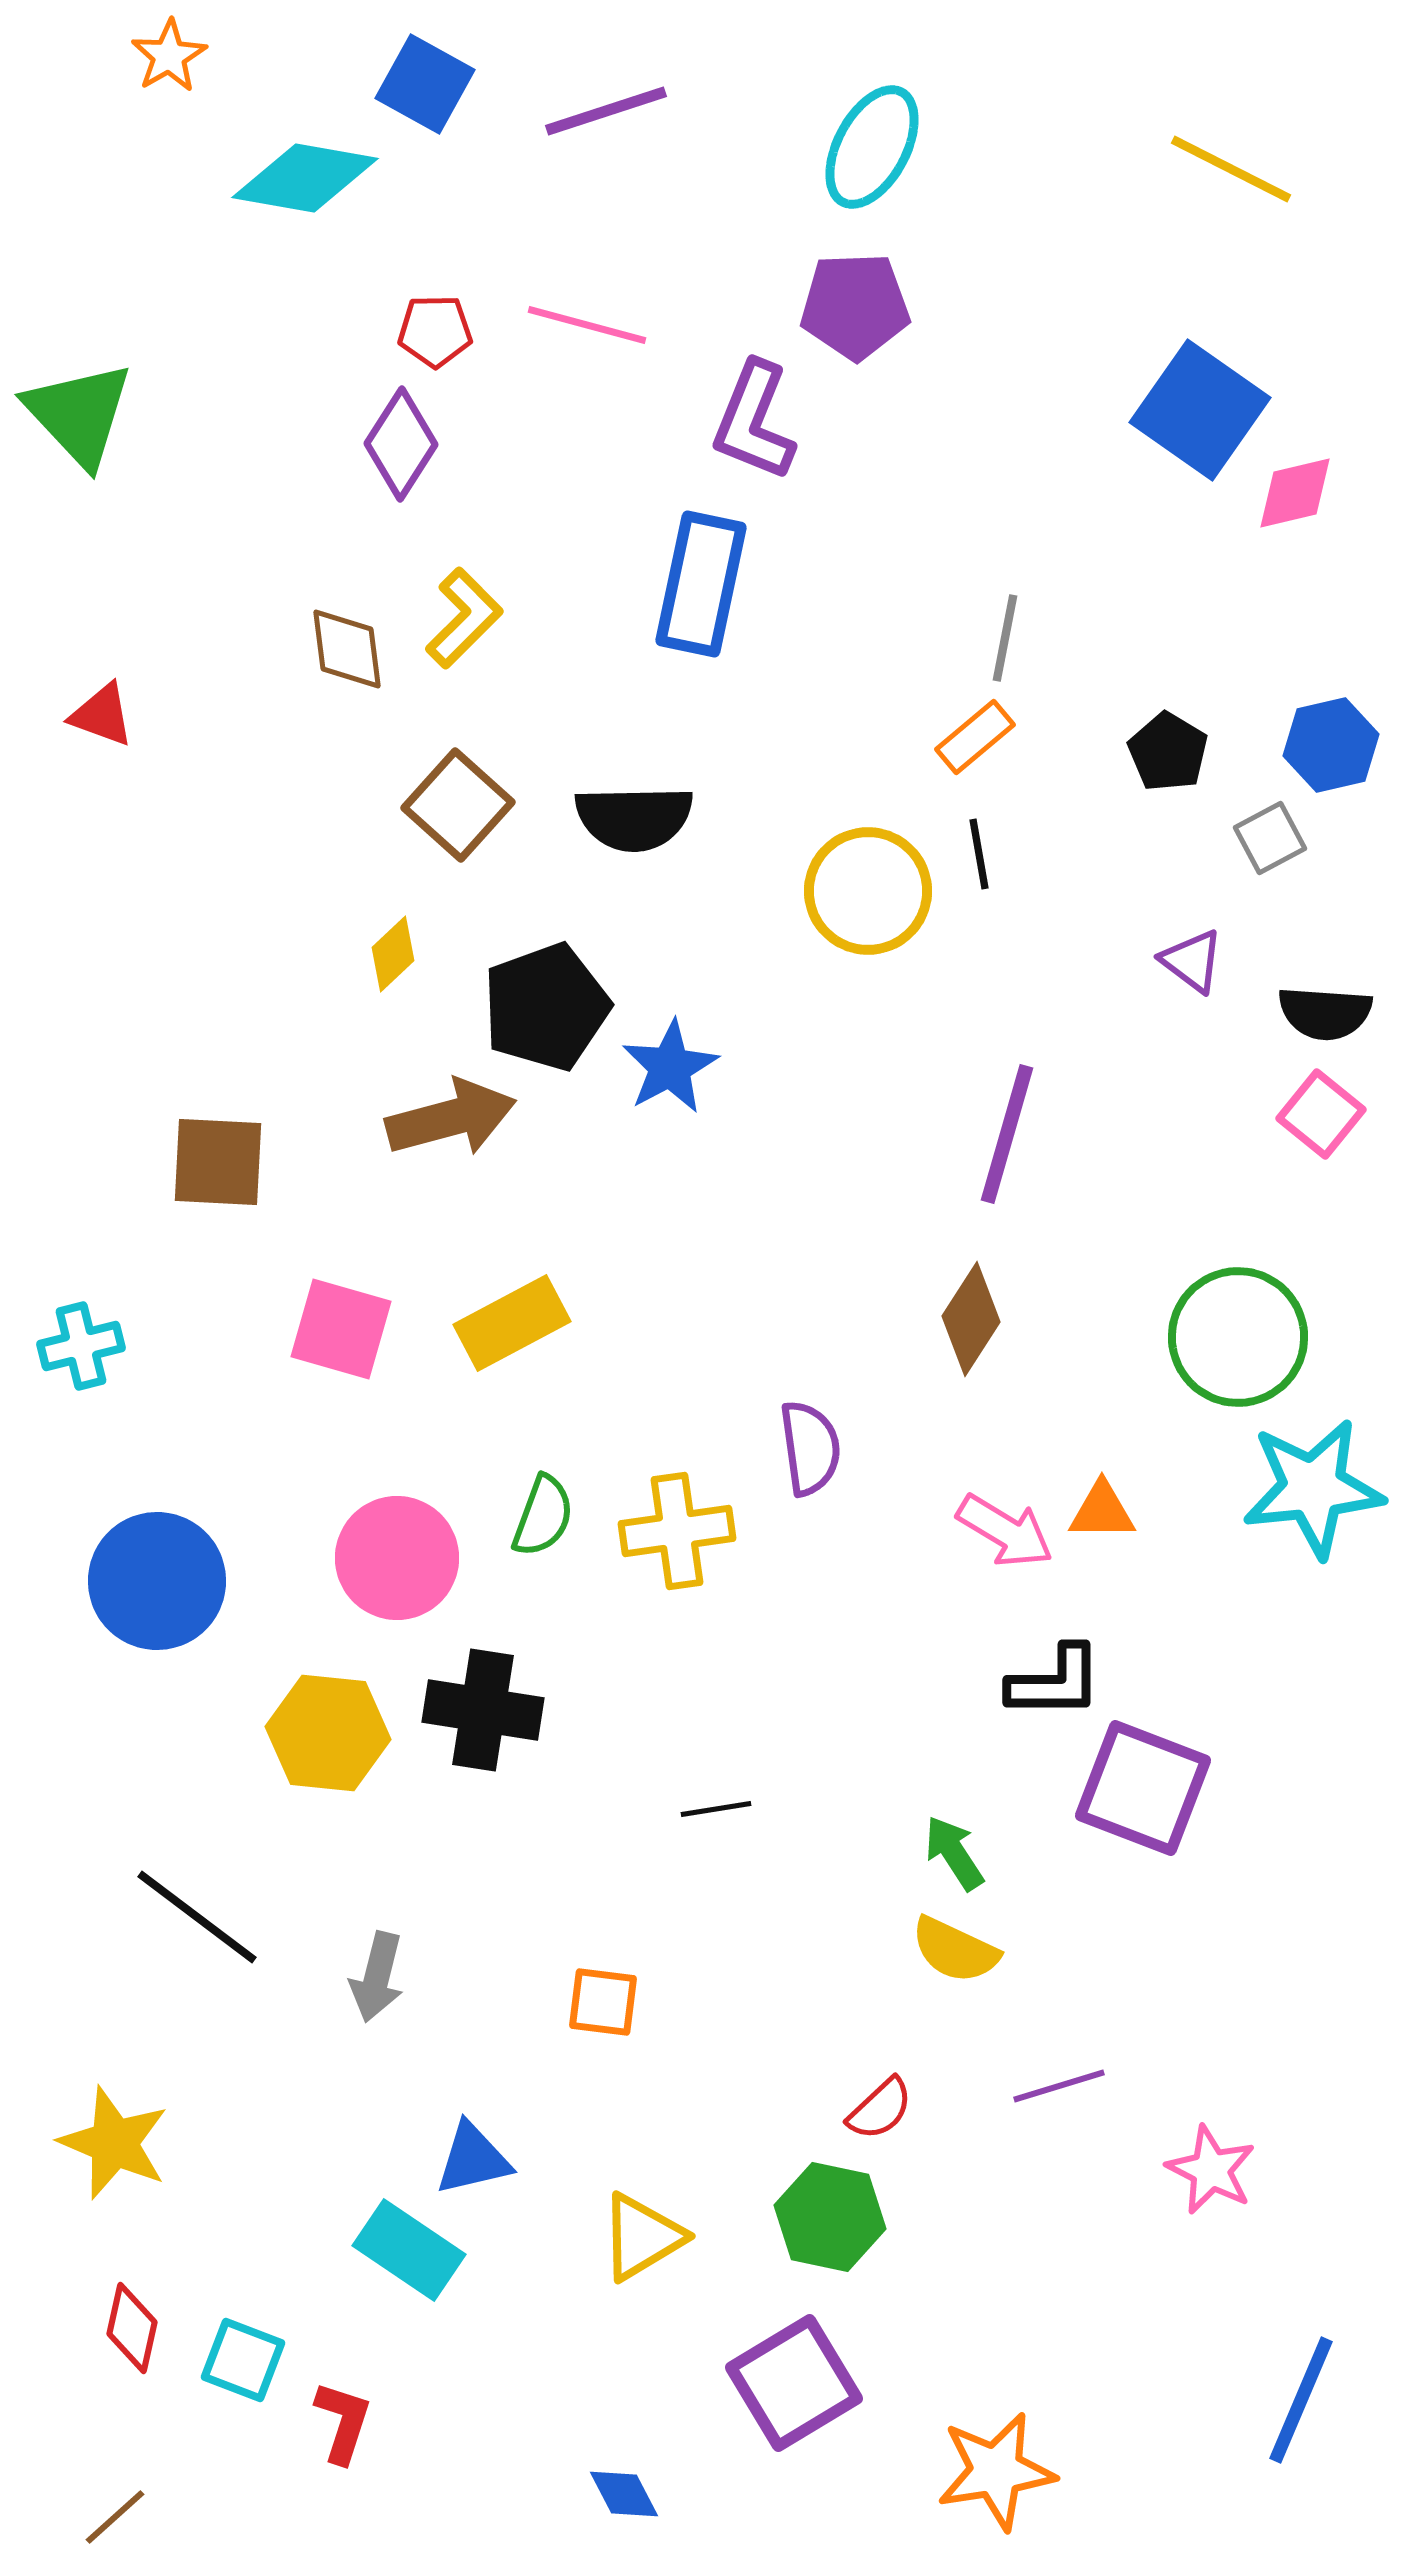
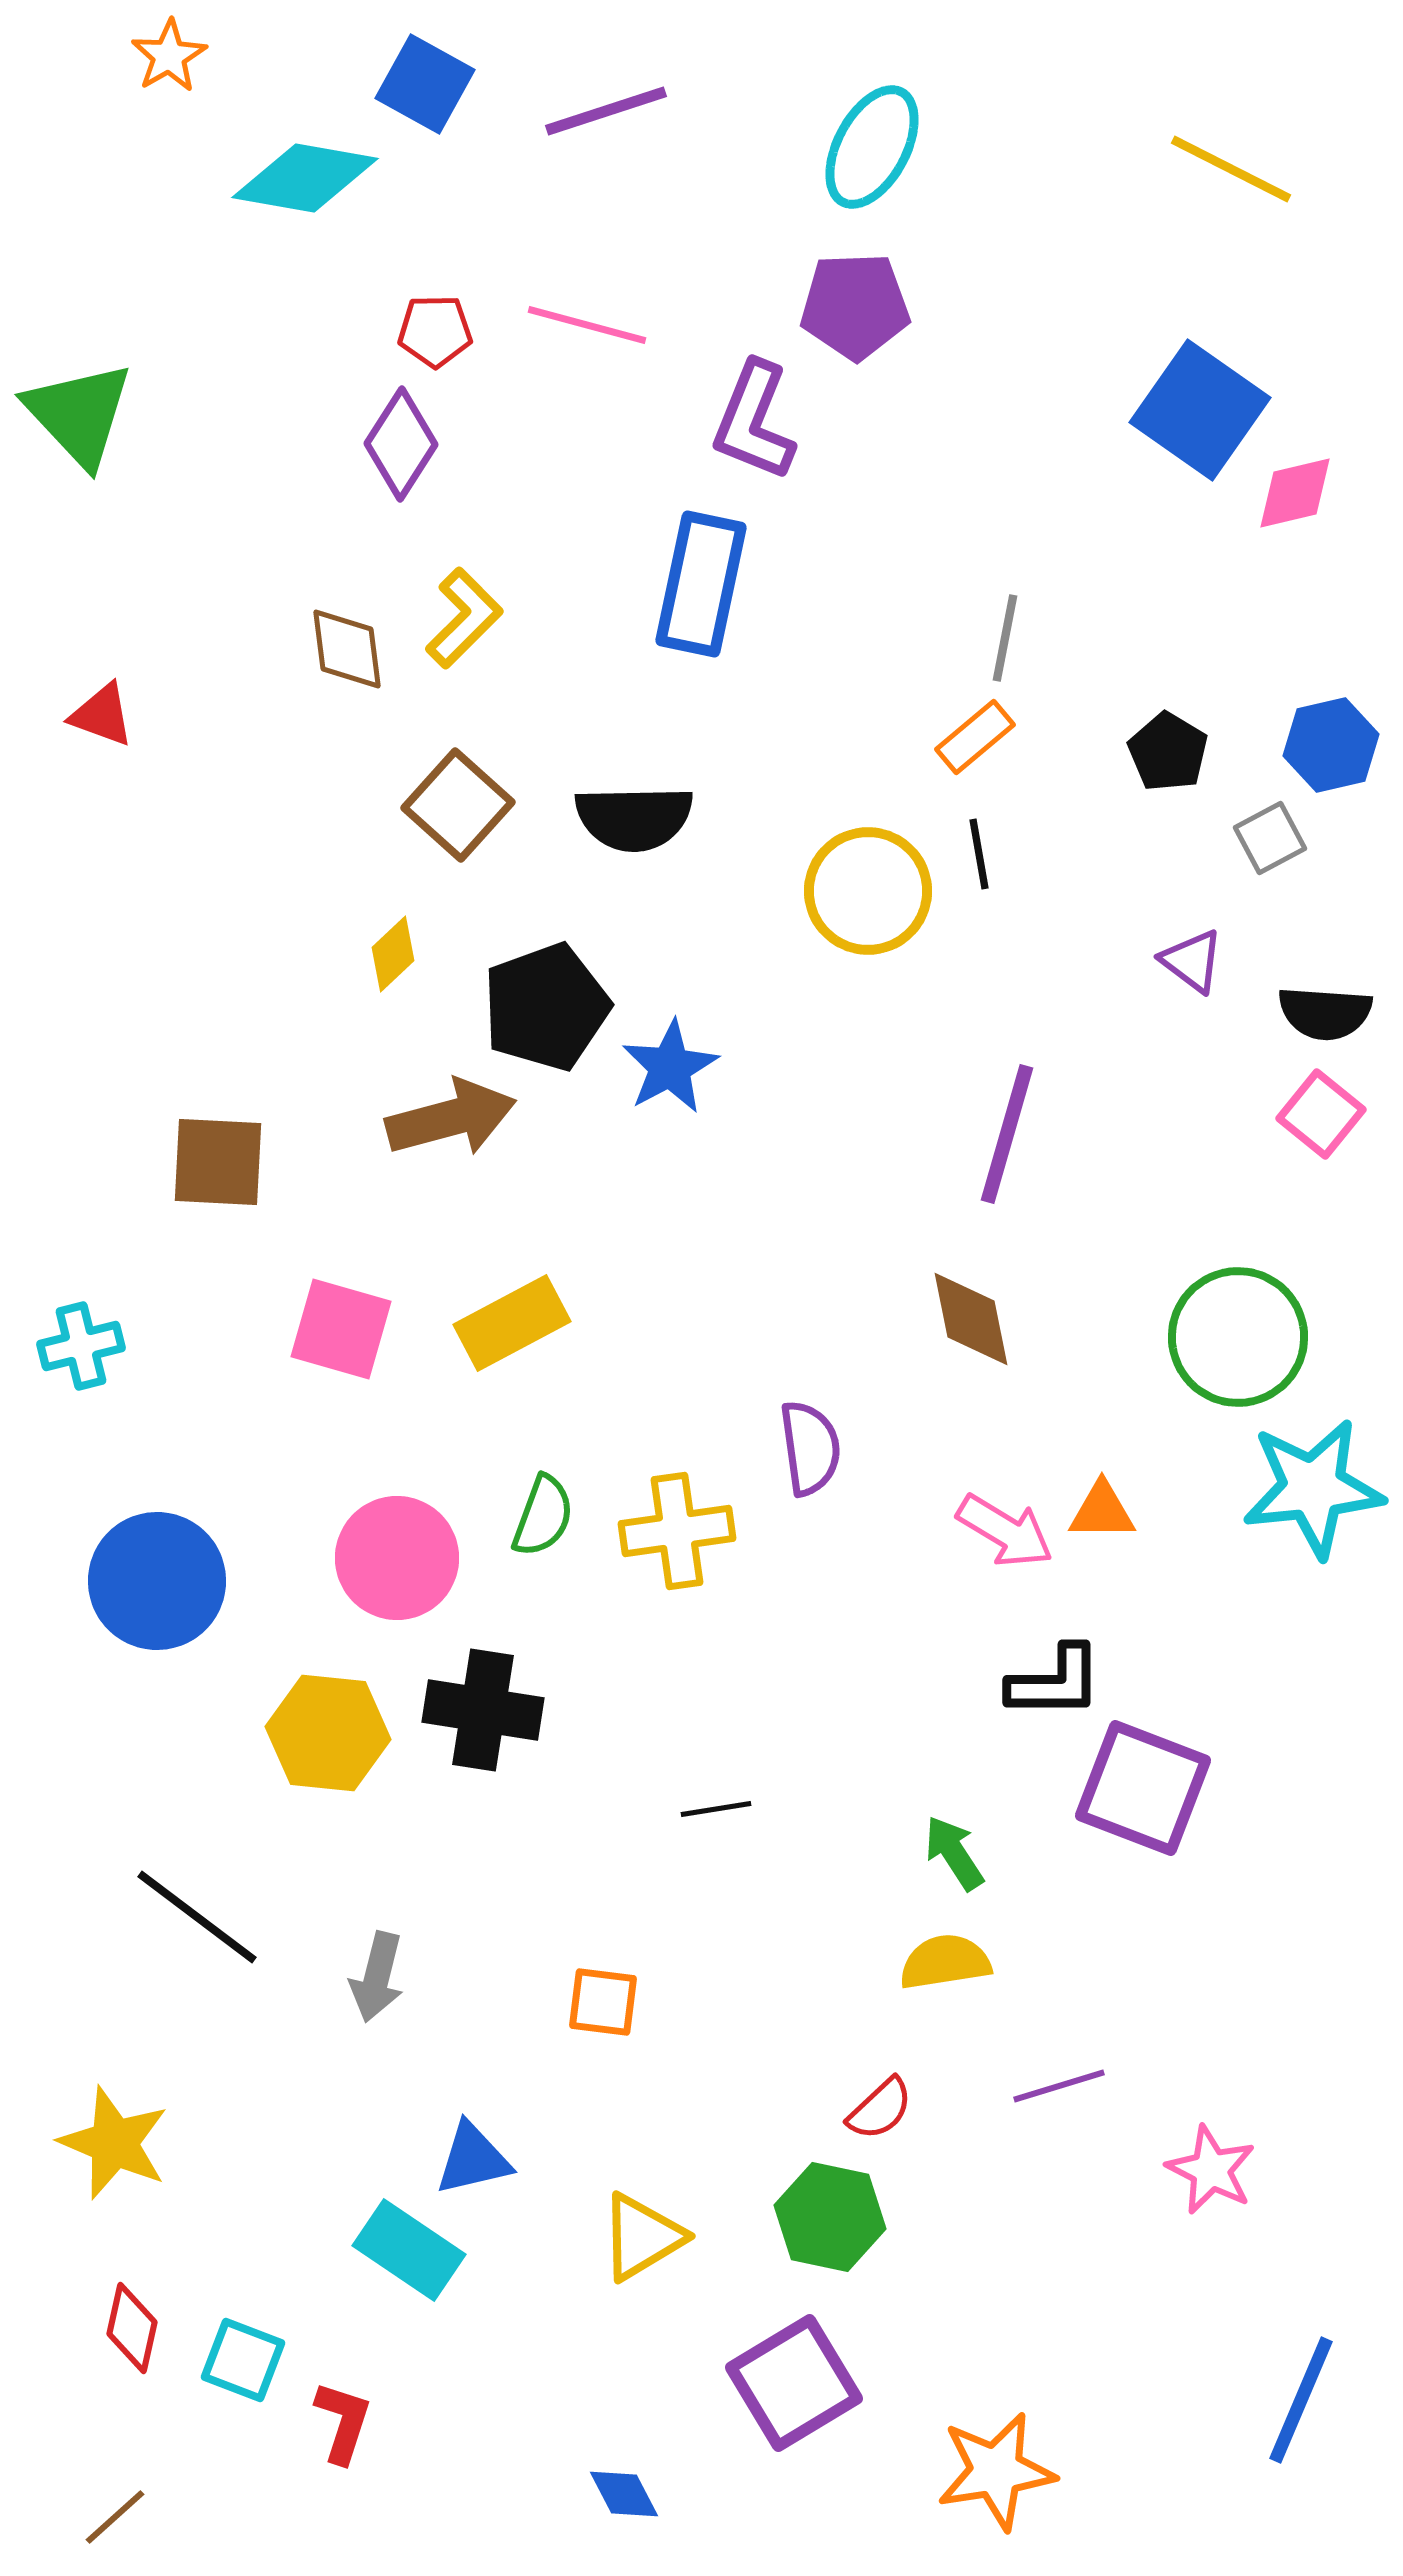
brown diamond at (971, 1319): rotated 44 degrees counterclockwise
yellow semicircle at (955, 1950): moved 10 px left, 12 px down; rotated 146 degrees clockwise
